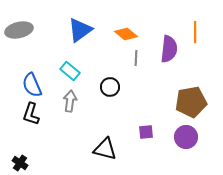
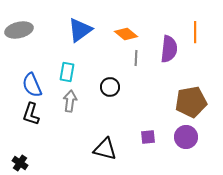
cyan rectangle: moved 3 px left, 1 px down; rotated 60 degrees clockwise
purple square: moved 2 px right, 5 px down
